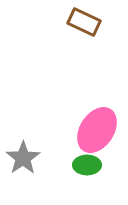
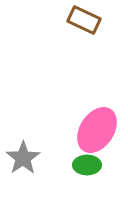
brown rectangle: moved 2 px up
